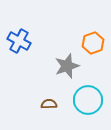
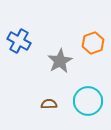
gray star: moved 7 px left, 5 px up; rotated 10 degrees counterclockwise
cyan circle: moved 1 px down
